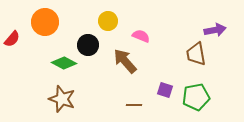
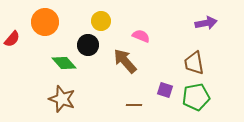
yellow circle: moved 7 px left
purple arrow: moved 9 px left, 7 px up
brown trapezoid: moved 2 px left, 9 px down
green diamond: rotated 20 degrees clockwise
